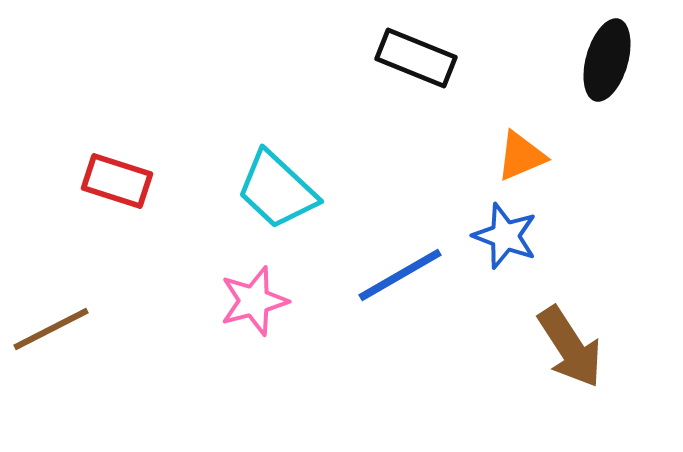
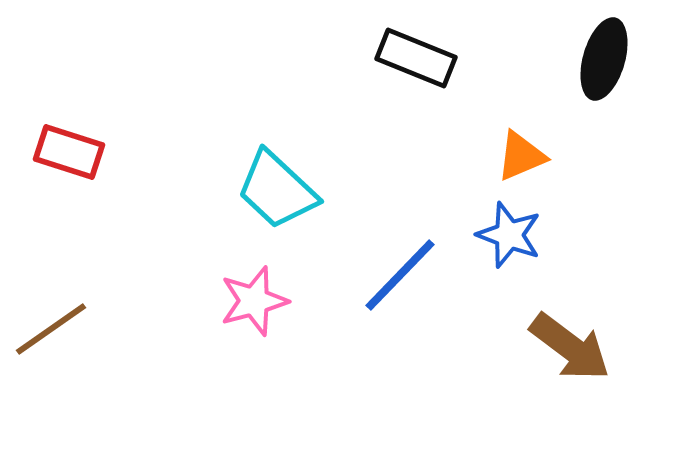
black ellipse: moved 3 px left, 1 px up
red rectangle: moved 48 px left, 29 px up
blue star: moved 4 px right, 1 px up
blue line: rotated 16 degrees counterclockwise
brown line: rotated 8 degrees counterclockwise
brown arrow: rotated 20 degrees counterclockwise
